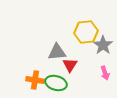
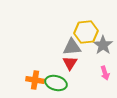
gray triangle: moved 15 px right, 5 px up
red triangle: moved 2 px up
